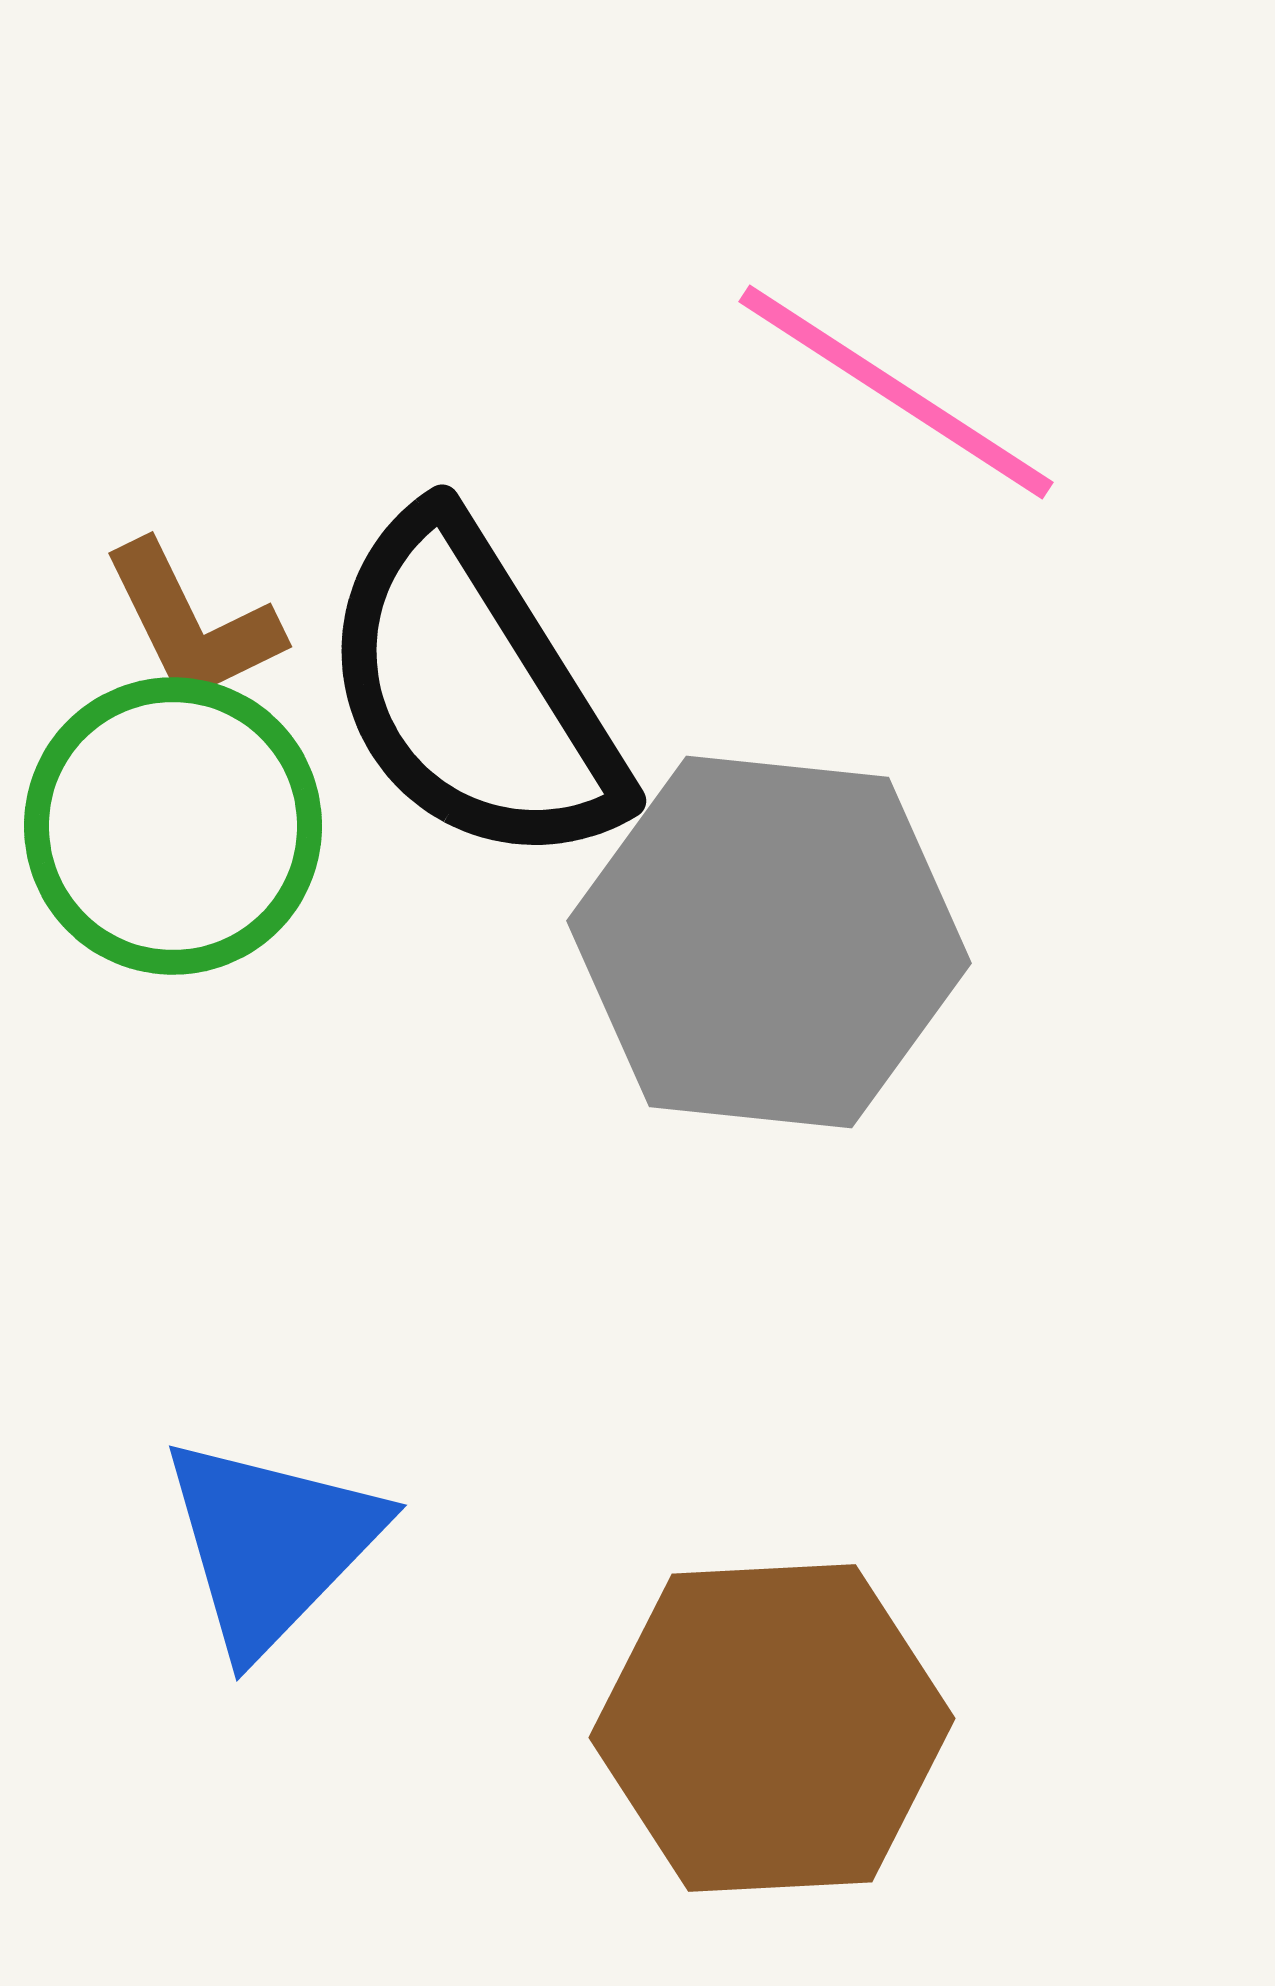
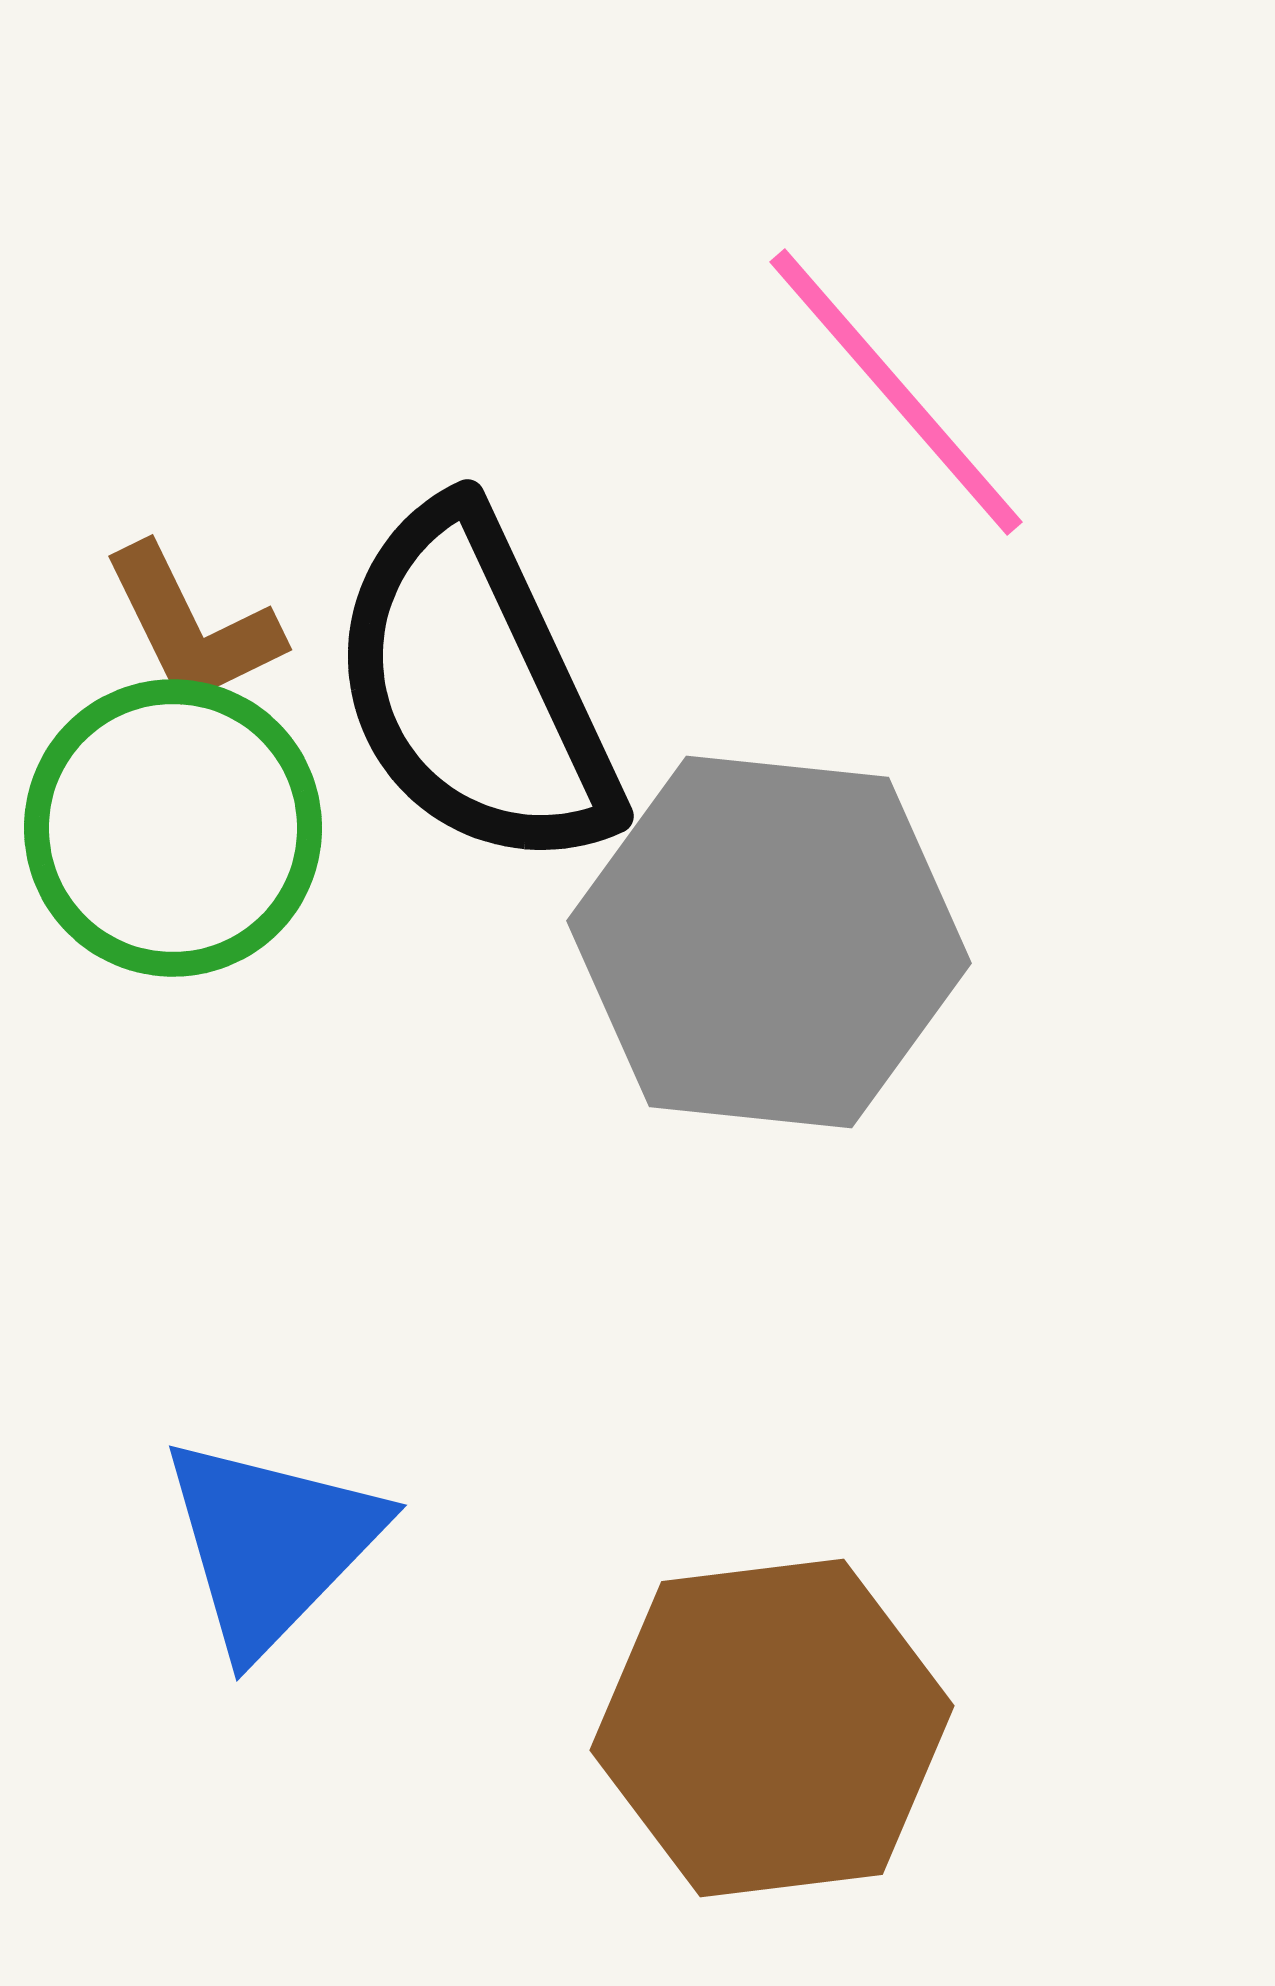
pink line: rotated 16 degrees clockwise
brown L-shape: moved 3 px down
black semicircle: moved 2 px right, 3 px up; rotated 7 degrees clockwise
green circle: moved 2 px down
brown hexagon: rotated 4 degrees counterclockwise
